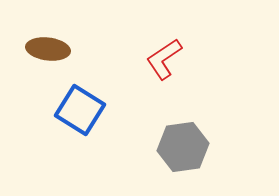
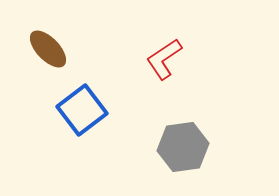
brown ellipse: rotated 39 degrees clockwise
blue square: moved 2 px right; rotated 21 degrees clockwise
